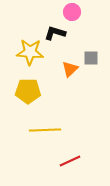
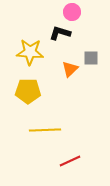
black L-shape: moved 5 px right
